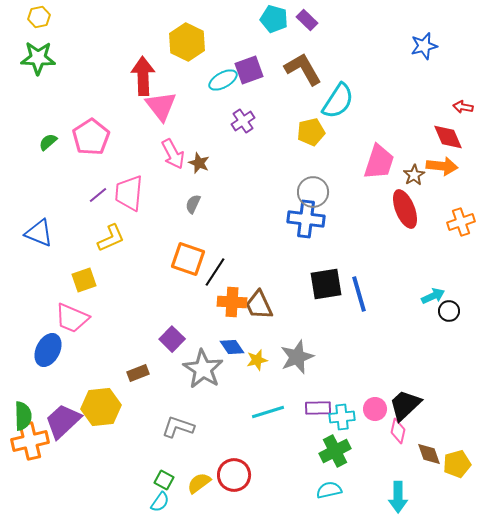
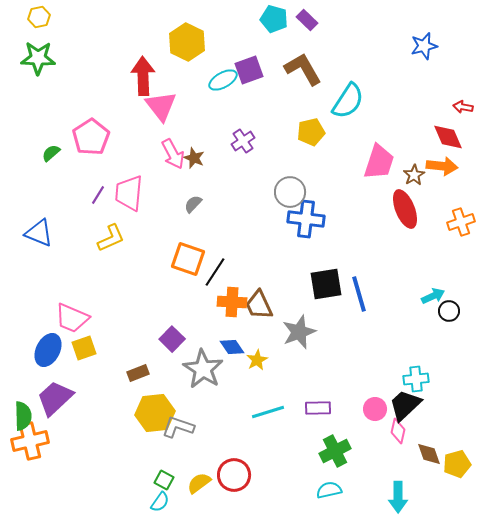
cyan semicircle at (338, 101): moved 10 px right
purple cross at (243, 121): moved 20 px down
green semicircle at (48, 142): moved 3 px right, 11 px down
brown star at (199, 163): moved 5 px left, 5 px up
gray circle at (313, 192): moved 23 px left
purple line at (98, 195): rotated 18 degrees counterclockwise
gray semicircle at (193, 204): rotated 18 degrees clockwise
yellow square at (84, 280): moved 68 px down
gray star at (297, 357): moved 2 px right, 25 px up
yellow star at (257, 360): rotated 15 degrees counterclockwise
yellow hexagon at (101, 407): moved 54 px right, 6 px down
cyan cross at (342, 417): moved 74 px right, 38 px up
purple trapezoid at (63, 421): moved 8 px left, 23 px up
